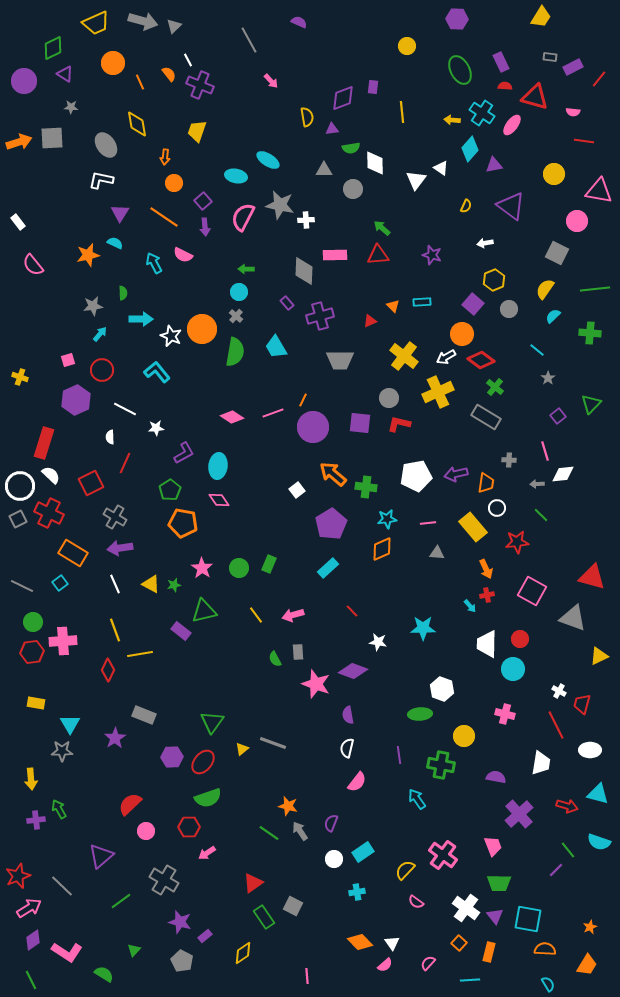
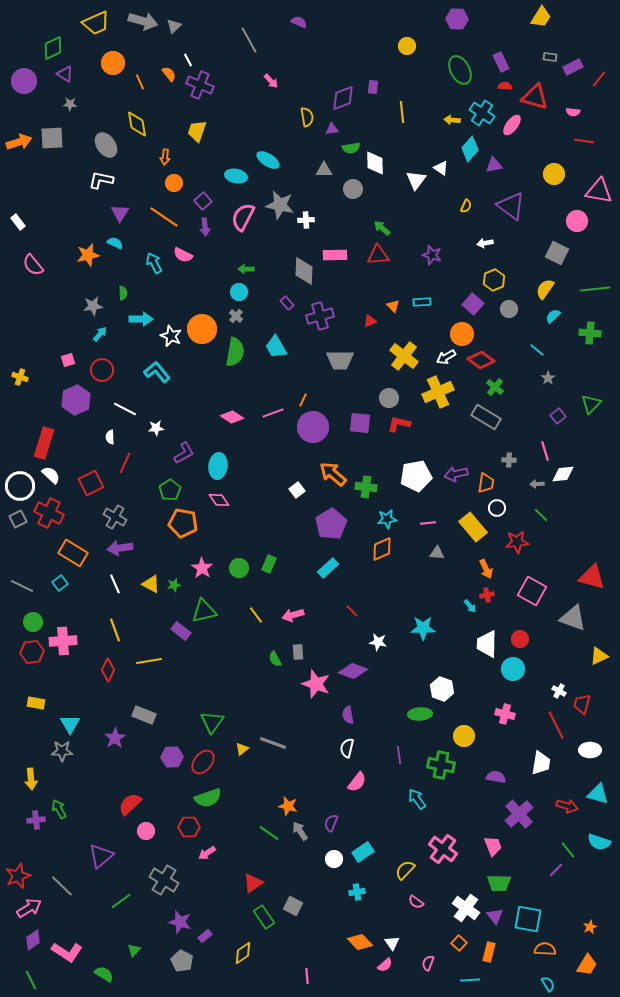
gray star at (71, 107): moved 1 px left, 3 px up
yellow line at (140, 654): moved 9 px right, 7 px down
pink cross at (443, 855): moved 6 px up
pink semicircle at (428, 963): rotated 21 degrees counterclockwise
